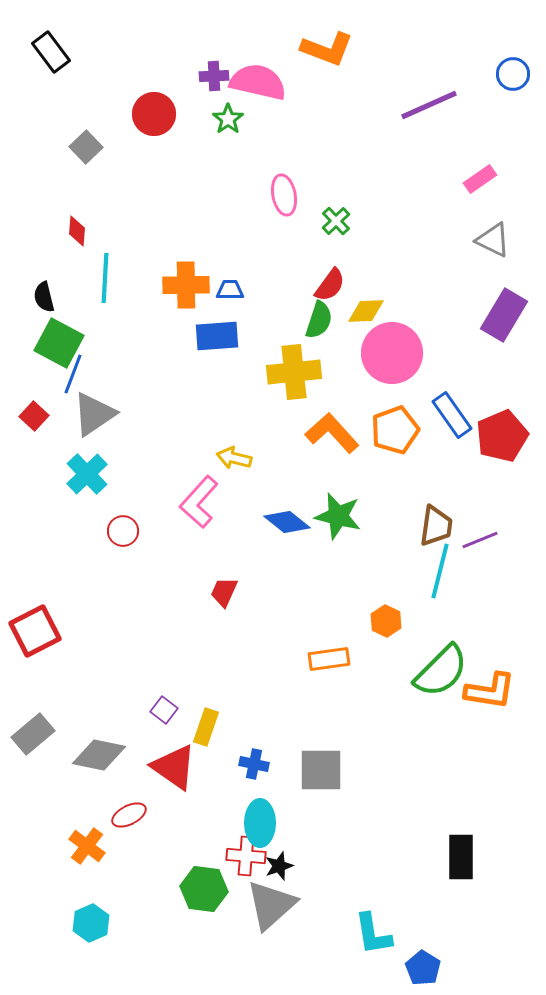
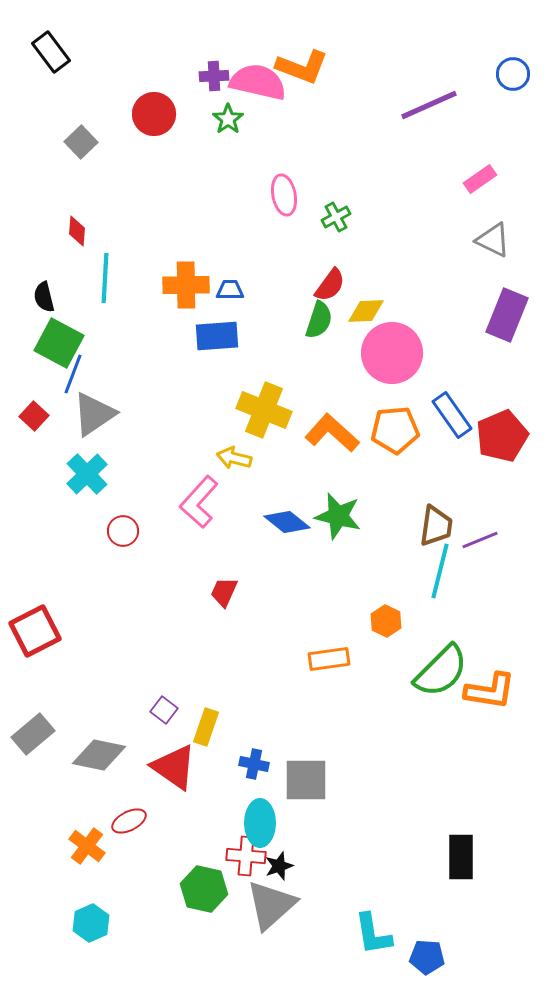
orange L-shape at (327, 49): moved 25 px left, 18 px down
gray square at (86, 147): moved 5 px left, 5 px up
green cross at (336, 221): moved 4 px up; rotated 16 degrees clockwise
purple rectangle at (504, 315): moved 3 px right; rotated 9 degrees counterclockwise
yellow cross at (294, 372): moved 30 px left, 38 px down; rotated 28 degrees clockwise
orange pentagon at (395, 430): rotated 15 degrees clockwise
orange L-shape at (332, 433): rotated 6 degrees counterclockwise
gray square at (321, 770): moved 15 px left, 10 px down
red ellipse at (129, 815): moved 6 px down
green hexagon at (204, 889): rotated 6 degrees clockwise
blue pentagon at (423, 968): moved 4 px right, 11 px up; rotated 28 degrees counterclockwise
